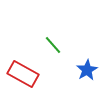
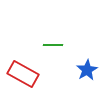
green line: rotated 48 degrees counterclockwise
